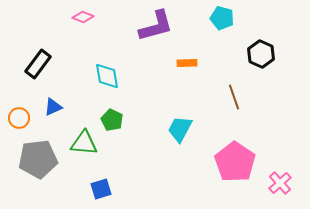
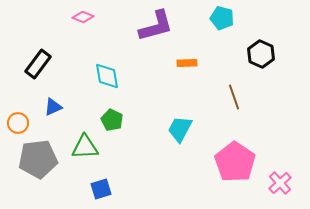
orange circle: moved 1 px left, 5 px down
green triangle: moved 1 px right, 4 px down; rotated 8 degrees counterclockwise
